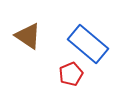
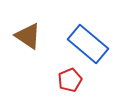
red pentagon: moved 1 px left, 6 px down
